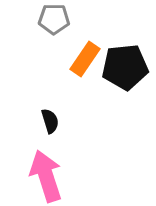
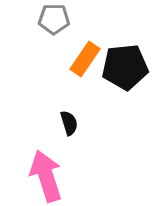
black semicircle: moved 19 px right, 2 px down
